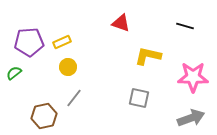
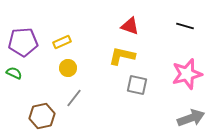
red triangle: moved 9 px right, 3 px down
purple pentagon: moved 6 px left
yellow L-shape: moved 26 px left
yellow circle: moved 1 px down
green semicircle: rotated 63 degrees clockwise
pink star: moved 6 px left, 3 px up; rotated 16 degrees counterclockwise
gray square: moved 2 px left, 13 px up
brown hexagon: moved 2 px left
